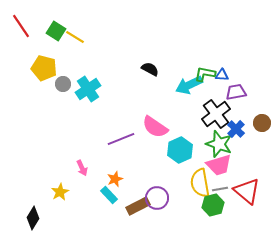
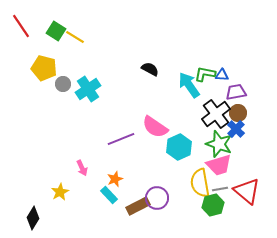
cyan arrow: rotated 80 degrees clockwise
brown circle: moved 24 px left, 10 px up
cyan hexagon: moved 1 px left, 3 px up
